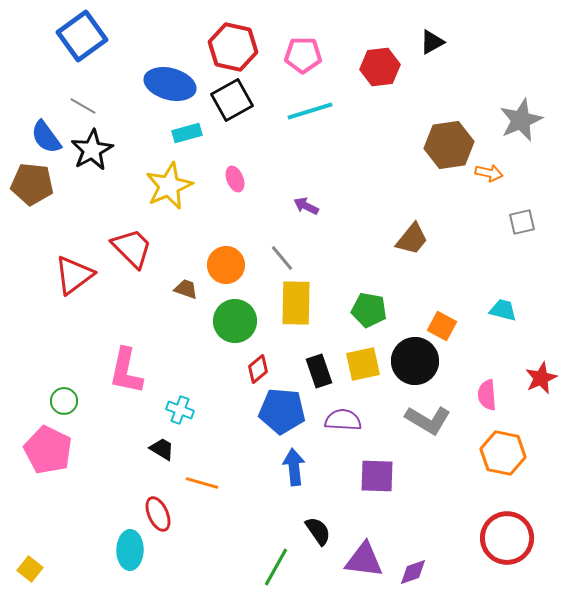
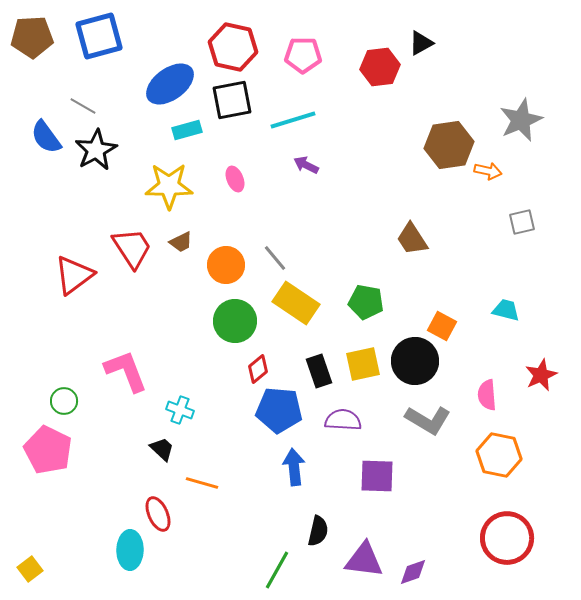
blue square at (82, 36): moved 17 px right; rotated 21 degrees clockwise
black triangle at (432, 42): moved 11 px left, 1 px down
blue ellipse at (170, 84): rotated 51 degrees counterclockwise
black square at (232, 100): rotated 18 degrees clockwise
cyan line at (310, 111): moved 17 px left, 9 px down
cyan rectangle at (187, 133): moved 3 px up
black star at (92, 150): moved 4 px right
orange arrow at (489, 173): moved 1 px left, 2 px up
brown pentagon at (32, 184): moved 147 px up; rotated 9 degrees counterclockwise
yellow star at (169, 186): rotated 24 degrees clockwise
purple arrow at (306, 206): moved 41 px up
brown trapezoid at (412, 239): rotated 108 degrees clockwise
red trapezoid at (132, 248): rotated 12 degrees clockwise
gray line at (282, 258): moved 7 px left
brown trapezoid at (186, 289): moved 5 px left, 47 px up; rotated 135 degrees clockwise
yellow rectangle at (296, 303): rotated 57 degrees counterclockwise
green pentagon at (369, 310): moved 3 px left, 8 px up
cyan trapezoid at (503, 310): moved 3 px right
pink L-shape at (126, 371): rotated 147 degrees clockwise
red star at (541, 378): moved 3 px up
blue pentagon at (282, 411): moved 3 px left, 1 px up
black trapezoid at (162, 449): rotated 12 degrees clockwise
orange hexagon at (503, 453): moved 4 px left, 2 px down
black semicircle at (318, 531): rotated 48 degrees clockwise
green line at (276, 567): moved 1 px right, 3 px down
yellow square at (30, 569): rotated 15 degrees clockwise
